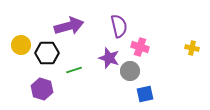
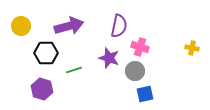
purple semicircle: rotated 25 degrees clockwise
yellow circle: moved 19 px up
black hexagon: moved 1 px left
gray circle: moved 5 px right
